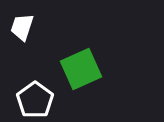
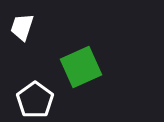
green square: moved 2 px up
